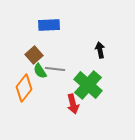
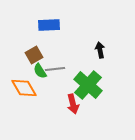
brown square: rotated 12 degrees clockwise
gray line: rotated 12 degrees counterclockwise
orange diamond: rotated 68 degrees counterclockwise
